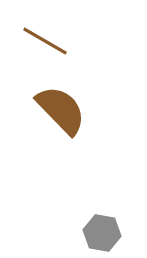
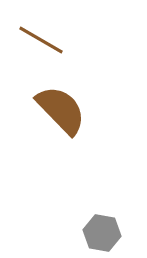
brown line: moved 4 px left, 1 px up
